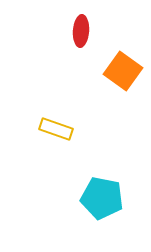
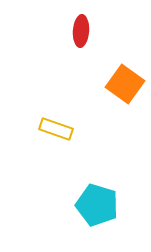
orange square: moved 2 px right, 13 px down
cyan pentagon: moved 5 px left, 7 px down; rotated 6 degrees clockwise
